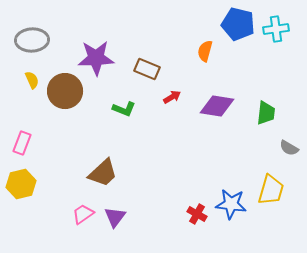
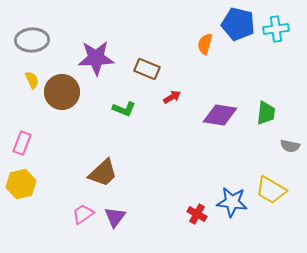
orange semicircle: moved 7 px up
brown circle: moved 3 px left, 1 px down
purple diamond: moved 3 px right, 9 px down
gray semicircle: moved 1 px right, 2 px up; rotated 18 degrees counterclockwise
yellow trapezoid: rotated 104 degrees clockwise
blue star: moved 1 px right, 2 px up
